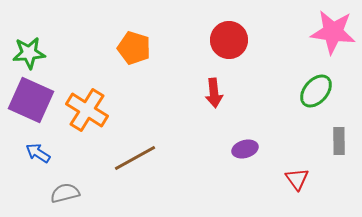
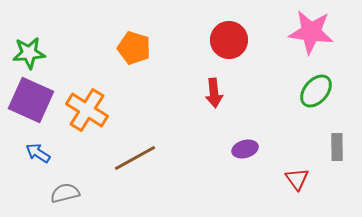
pink star: moved 22 px left
gray rectangle: moved 2 px left, 6 px down
